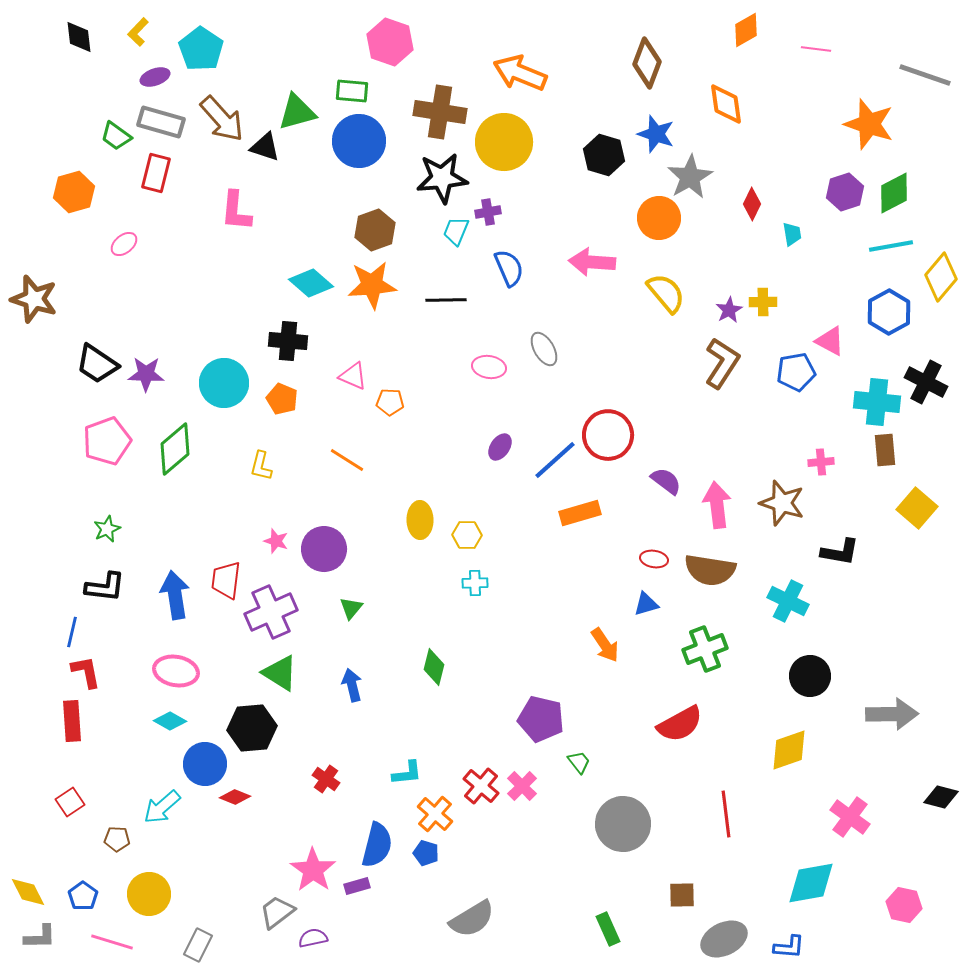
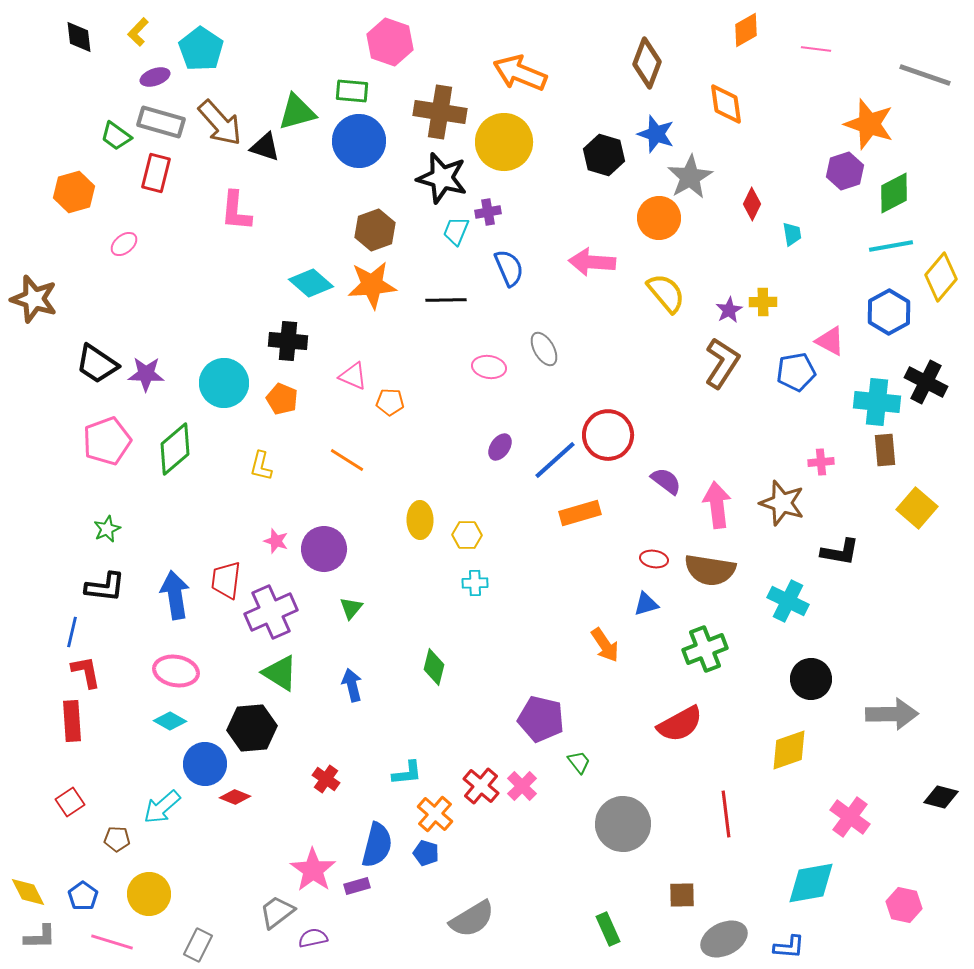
brown arrow at (222, 119): moved 2 px left, 4 px down
black star at (442, 178): rotated 21 degrees clockwise
purple hexagon at (845, 192): moved 21 px up
black circle at (810, 676): moved 1 px right, 3 px down
